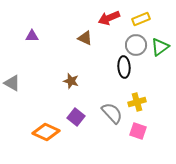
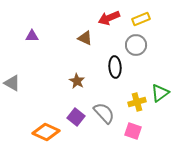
green triangle: moved 46 px down
black ellipse: moved 9 px left
brown star: moved 6 px right; rotated 14 degrees clockwise
gray semicircle: moved 8 px left
pink square: moved 5 px left
